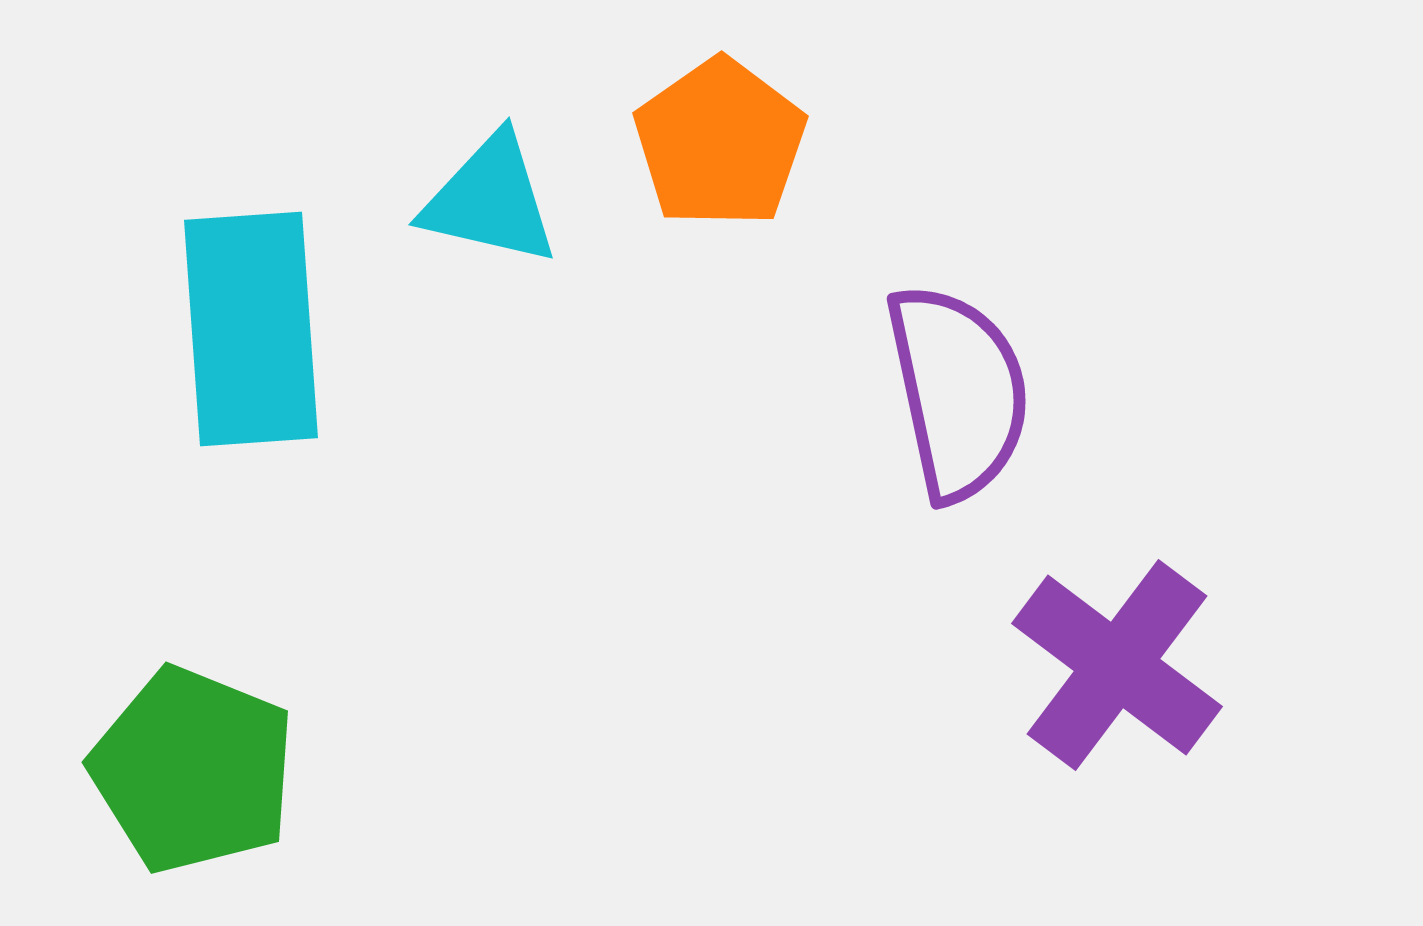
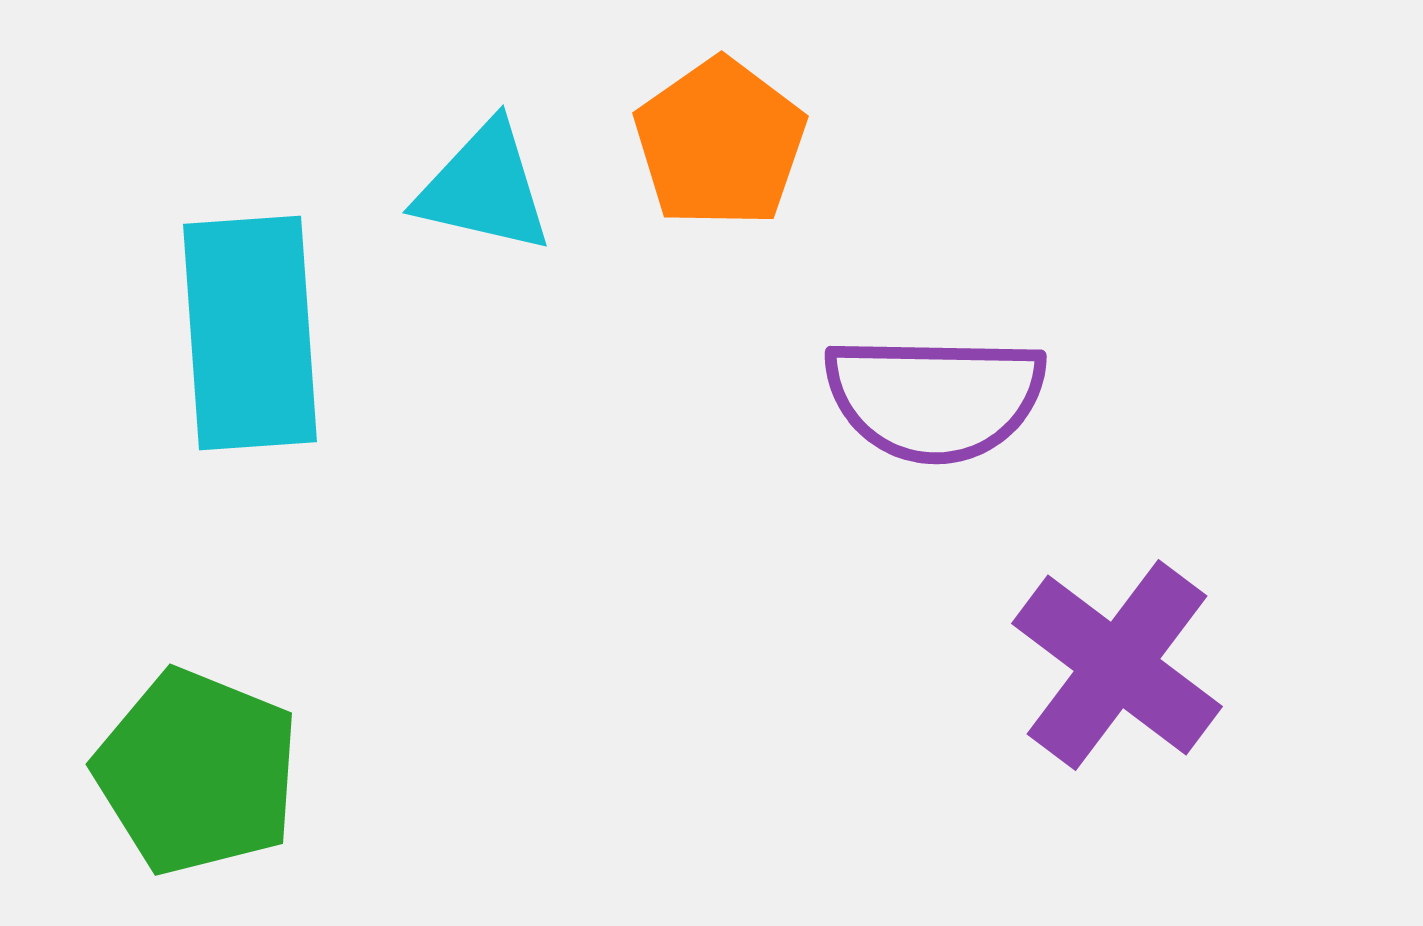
cyan triangle: moved 6 px left, 12 px up
cyan rectangle: moved 1 px left, 4 px down
purple semicircle: moved 23 px left, 6 px down; rotated 103 degrees clockwise
green pentagon: moved 4 px right, 2 px down
